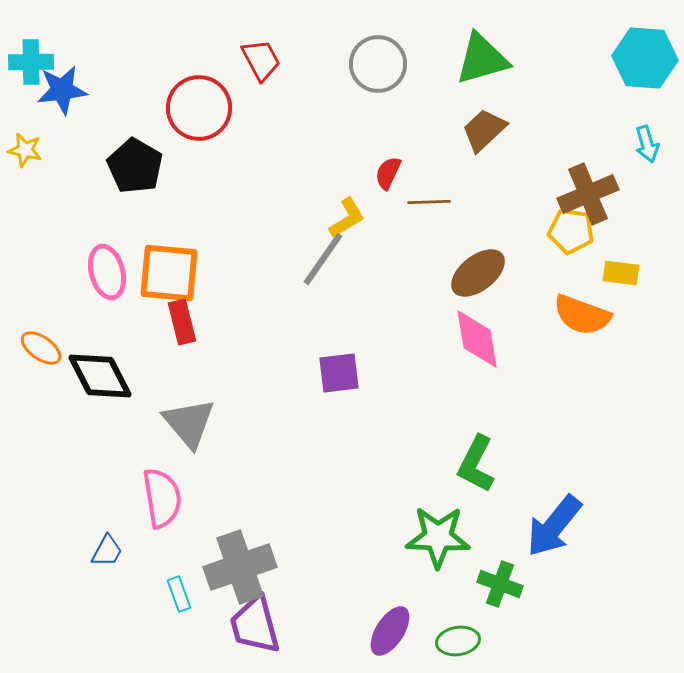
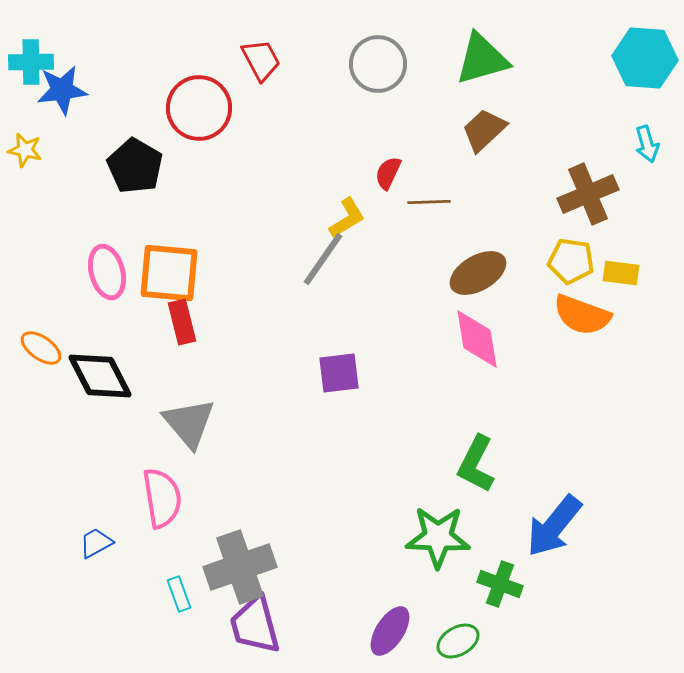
yellow pentagon: moved 30 px down
brown ellipse: rotated 8 degrees clockwise
blue trapezoid: moved 11 px left, 8 px up; rotated 147 degrees counterclockwise
green ellipse: rotated 21 degrees counterclockwise
